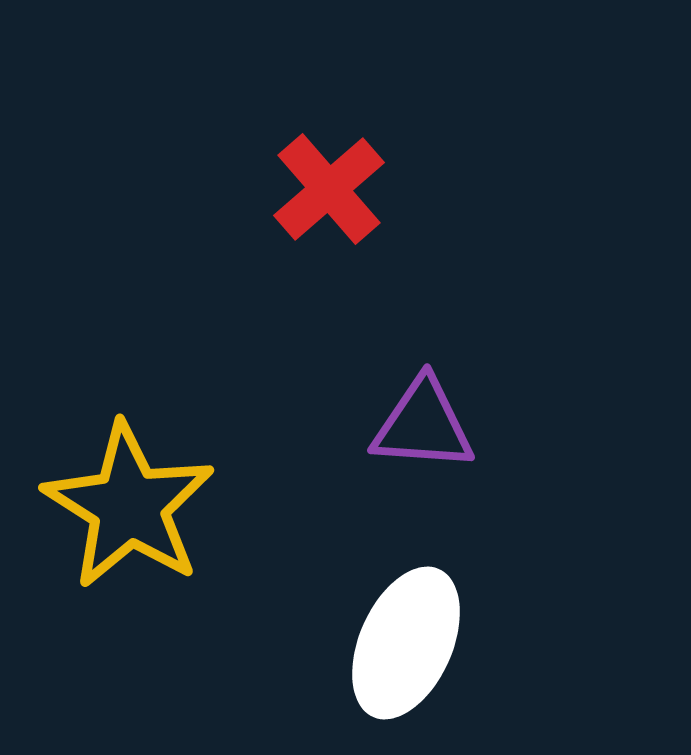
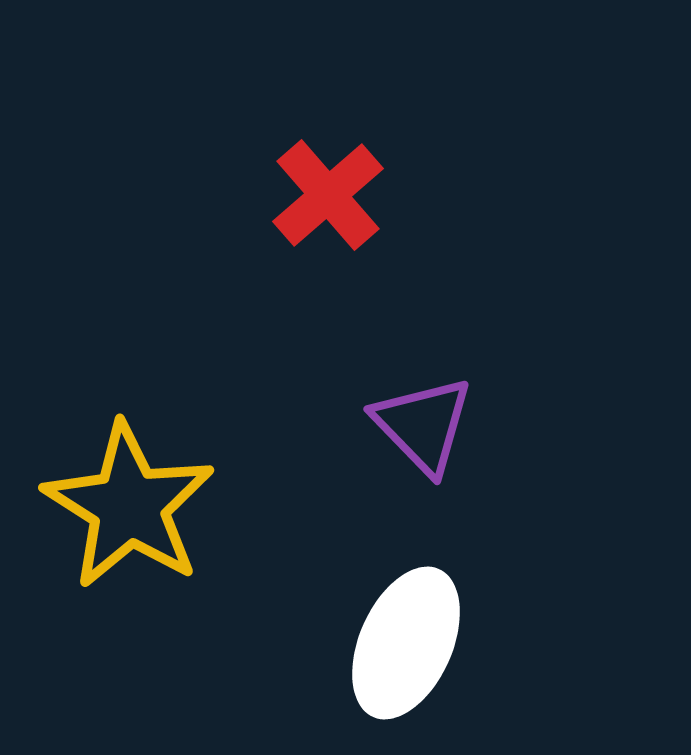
red cross: moved 1 px left, 6 px down
purple triangle: rotated 42 degrees clockwise
